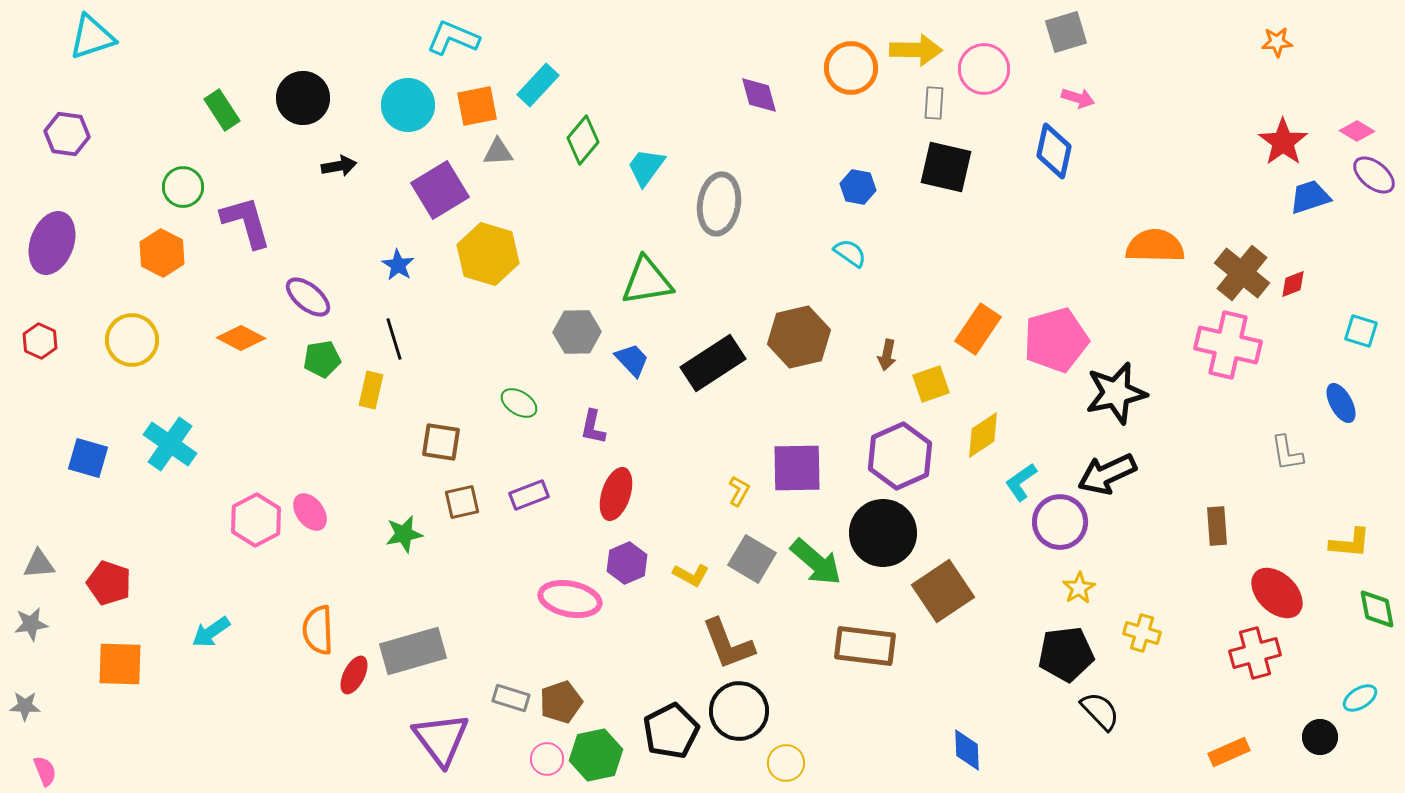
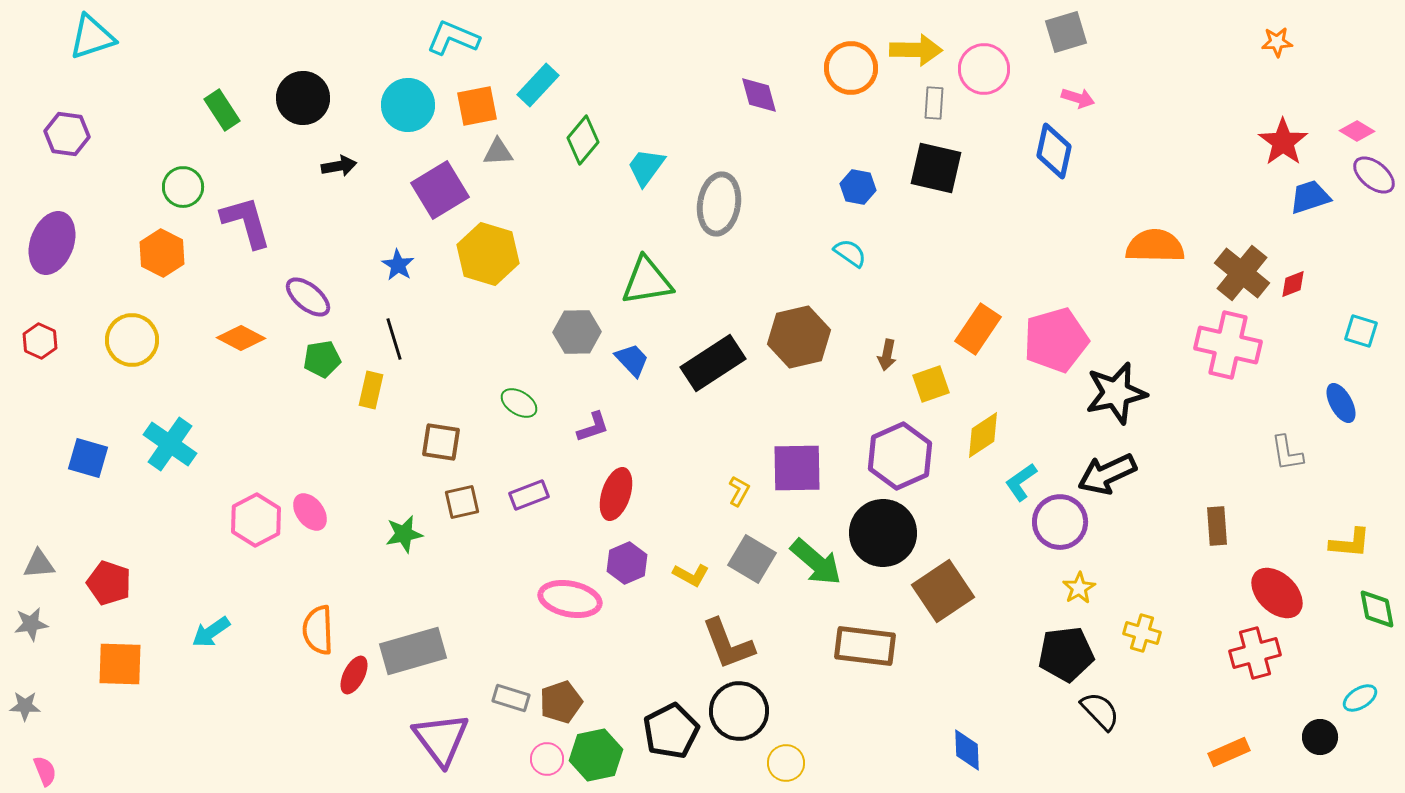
black square at (946, 167): moved 10 px left, 1 px down
purple L-shape at (593, 427): rotated 120 degrees counterclockwise
